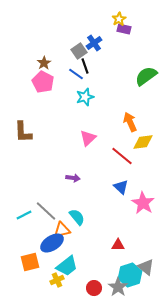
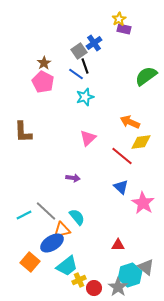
orange arrow: rotated 42 degrees counterclockwise
yellow diamond: moved 2 px left
orange square: rotated 36 degrees counterclockwise
yellow cross: moved 22 px right
